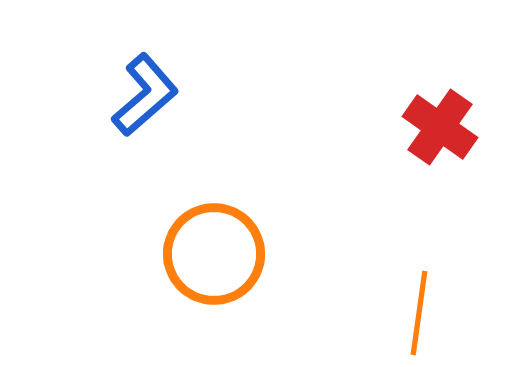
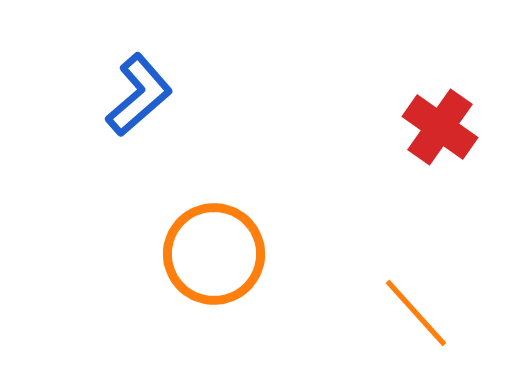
blue L-shape: moved 6 px left
orange line: moved 3 px left; rotated 50 degrees counterclockwise
